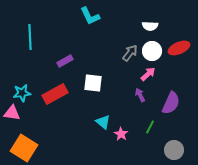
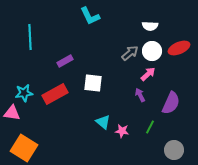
gray arrow: rotated 12 degrees clockwise
cyan star: moved 2 px right
pink star: moved 1 px right, 3 px up; rotated 24 degrees counterclockwise
